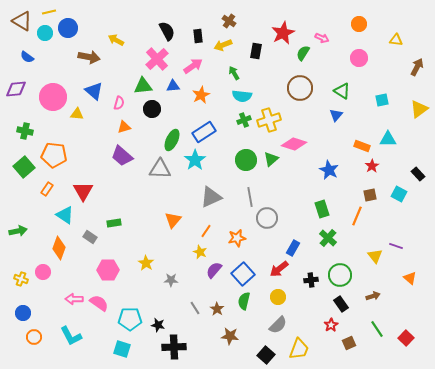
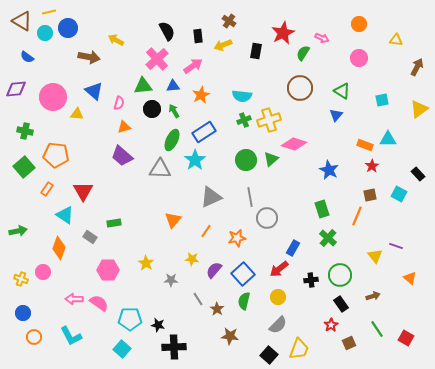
green arrow at (234, 73): moved 60 px left, 38 px down
orange rectangle at (362, 146): moved 3 px right, 1 px up
orange pentagon at (54, 155): moved 2 px right
yellow star at (200, 252): moved 8 px left, 7 px down; rotated 16 degrees counterclockwise
gray line at (195, 308): moved 3 px right, 9 px up
red square at (406, 338): rotated 14 degrees counterclockwise
cyan square at (122, 349): rotated 24 degrees clockwise
black square at (266, 355): moved 3 px right
